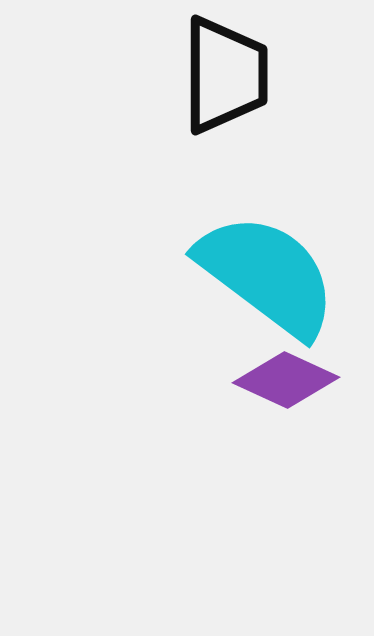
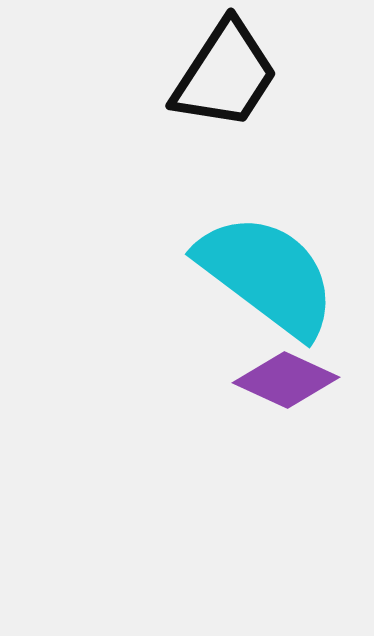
black trapezoid: rotated 33 degrees clockwise
